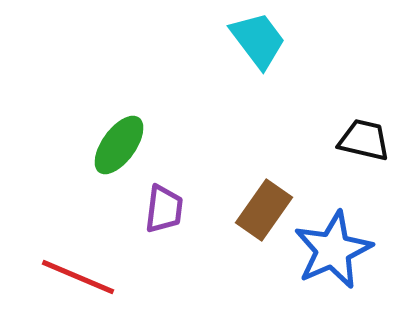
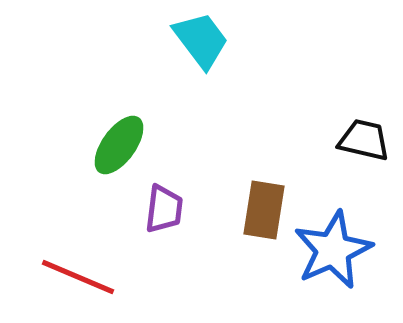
cyan trapezoid: moved 57 px left
brown rectangle: rotated 26 degrees counterclockwise
